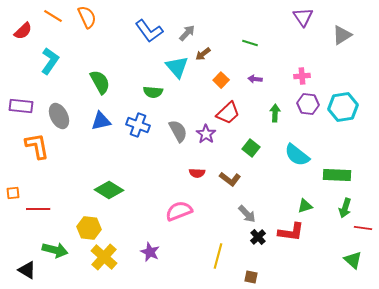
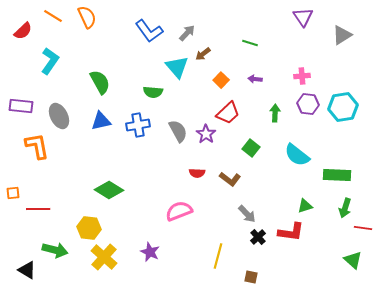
blue cross at (138, 125): rotated 30 degrees counterclockwise
